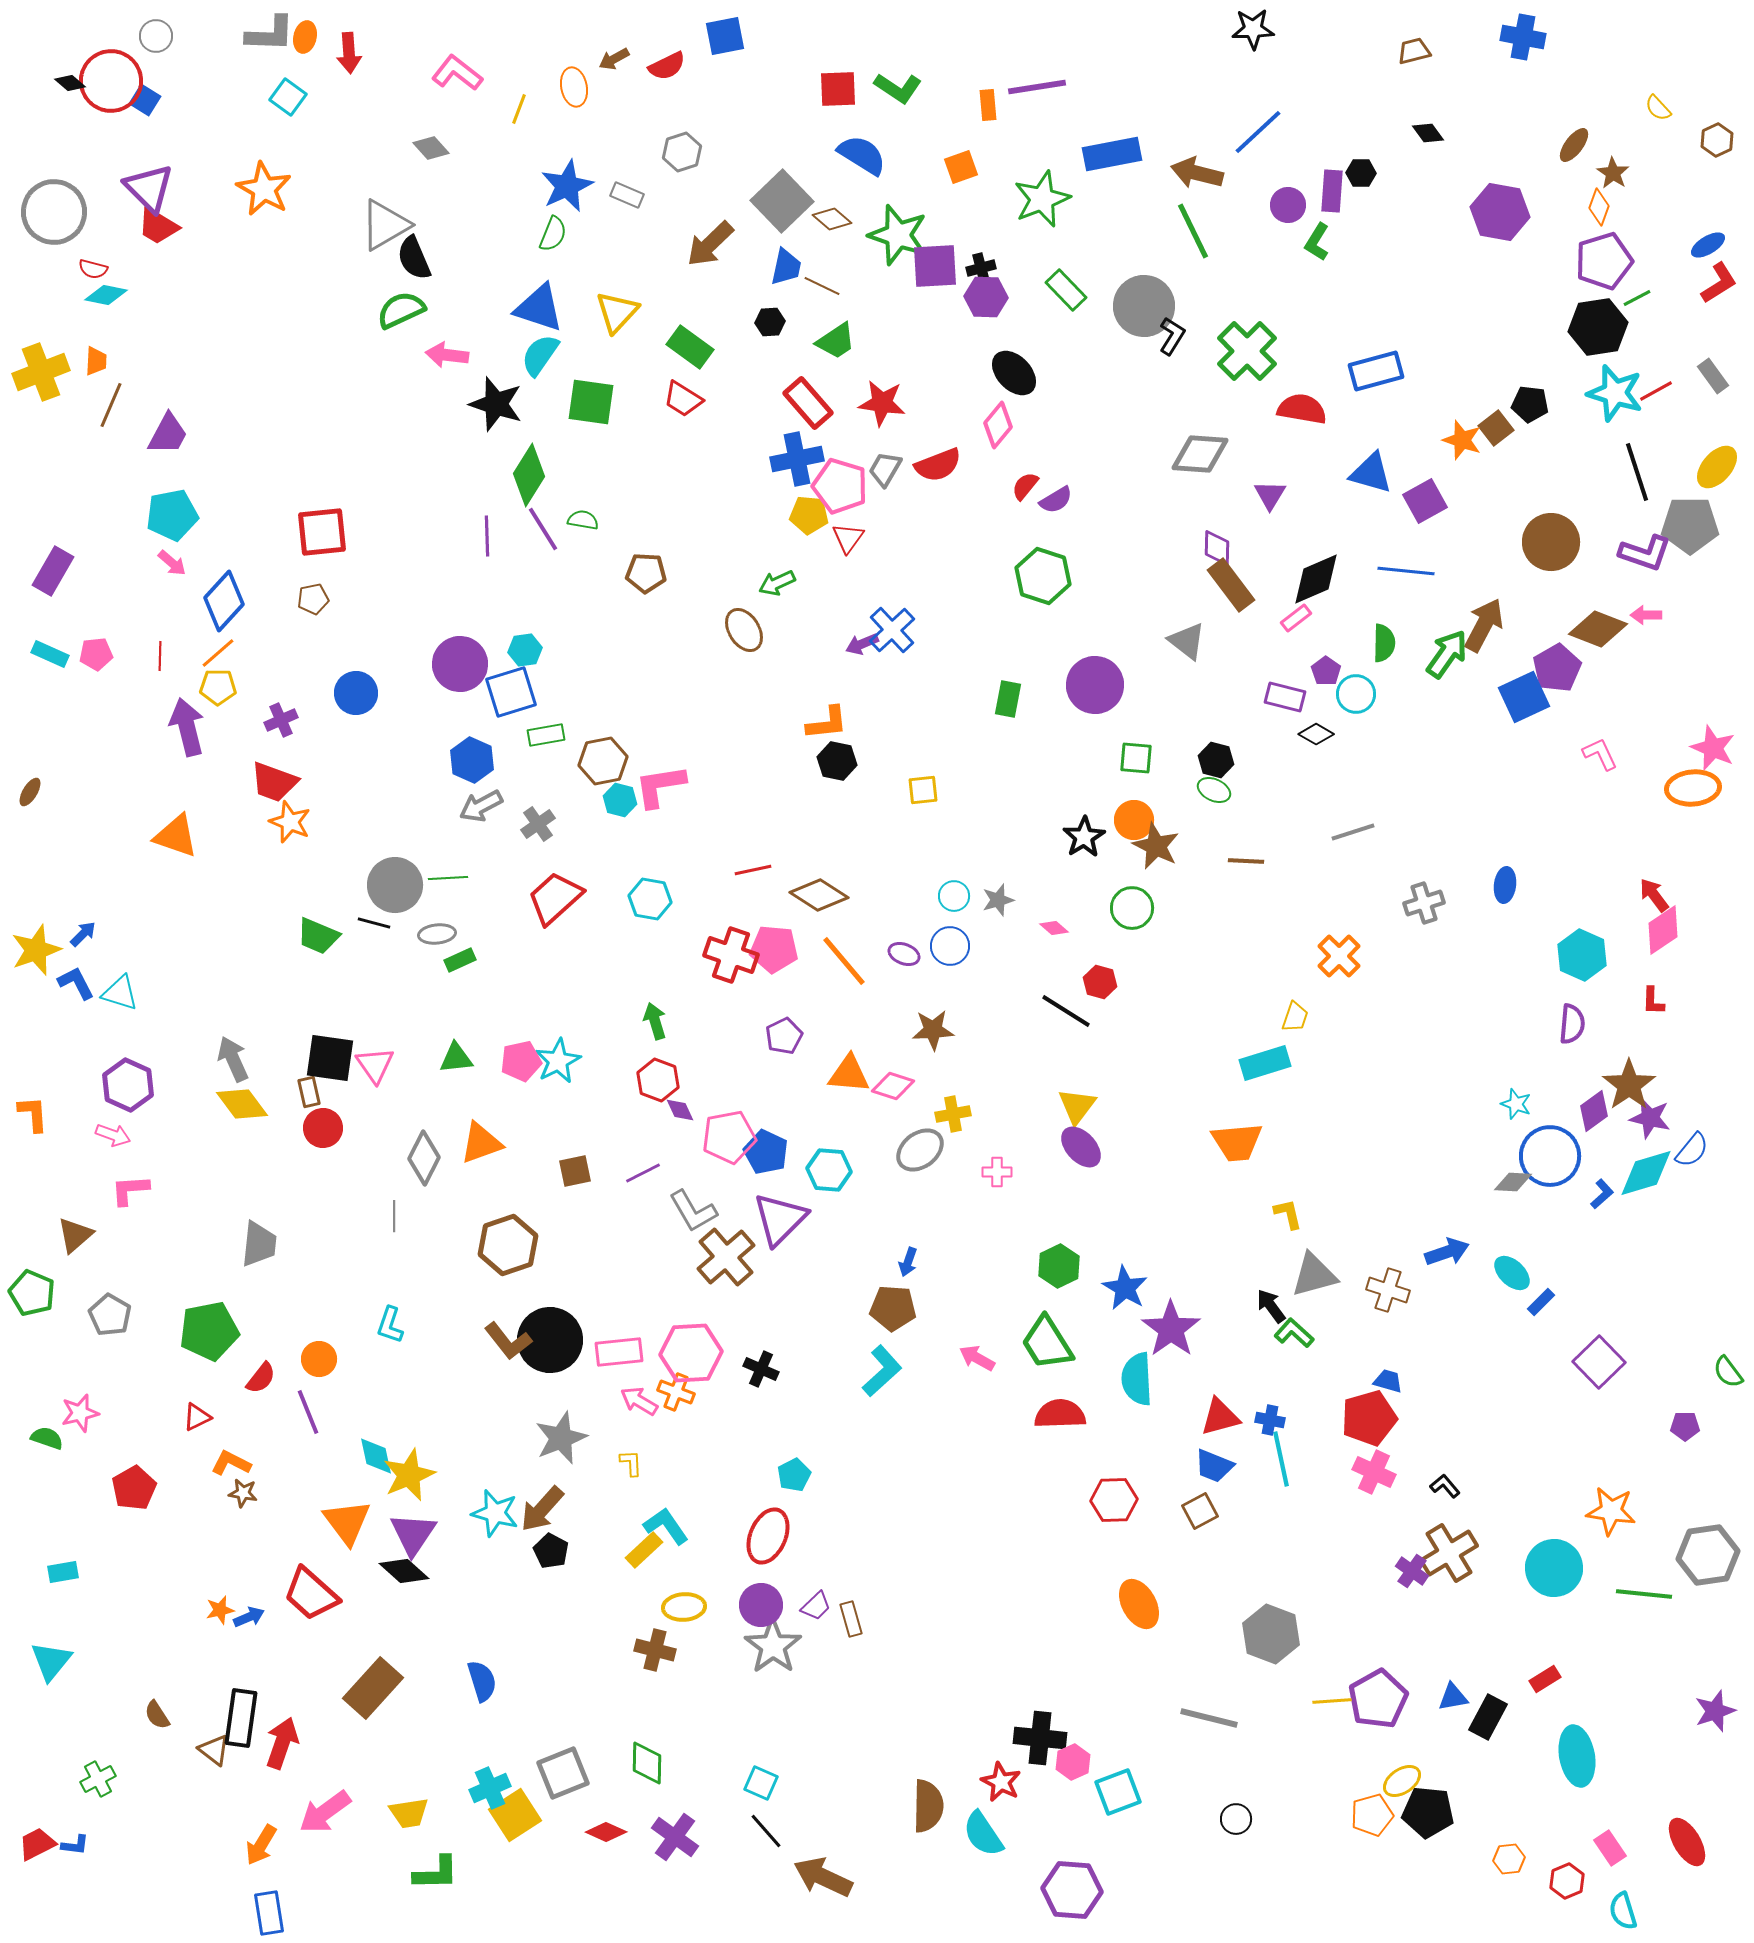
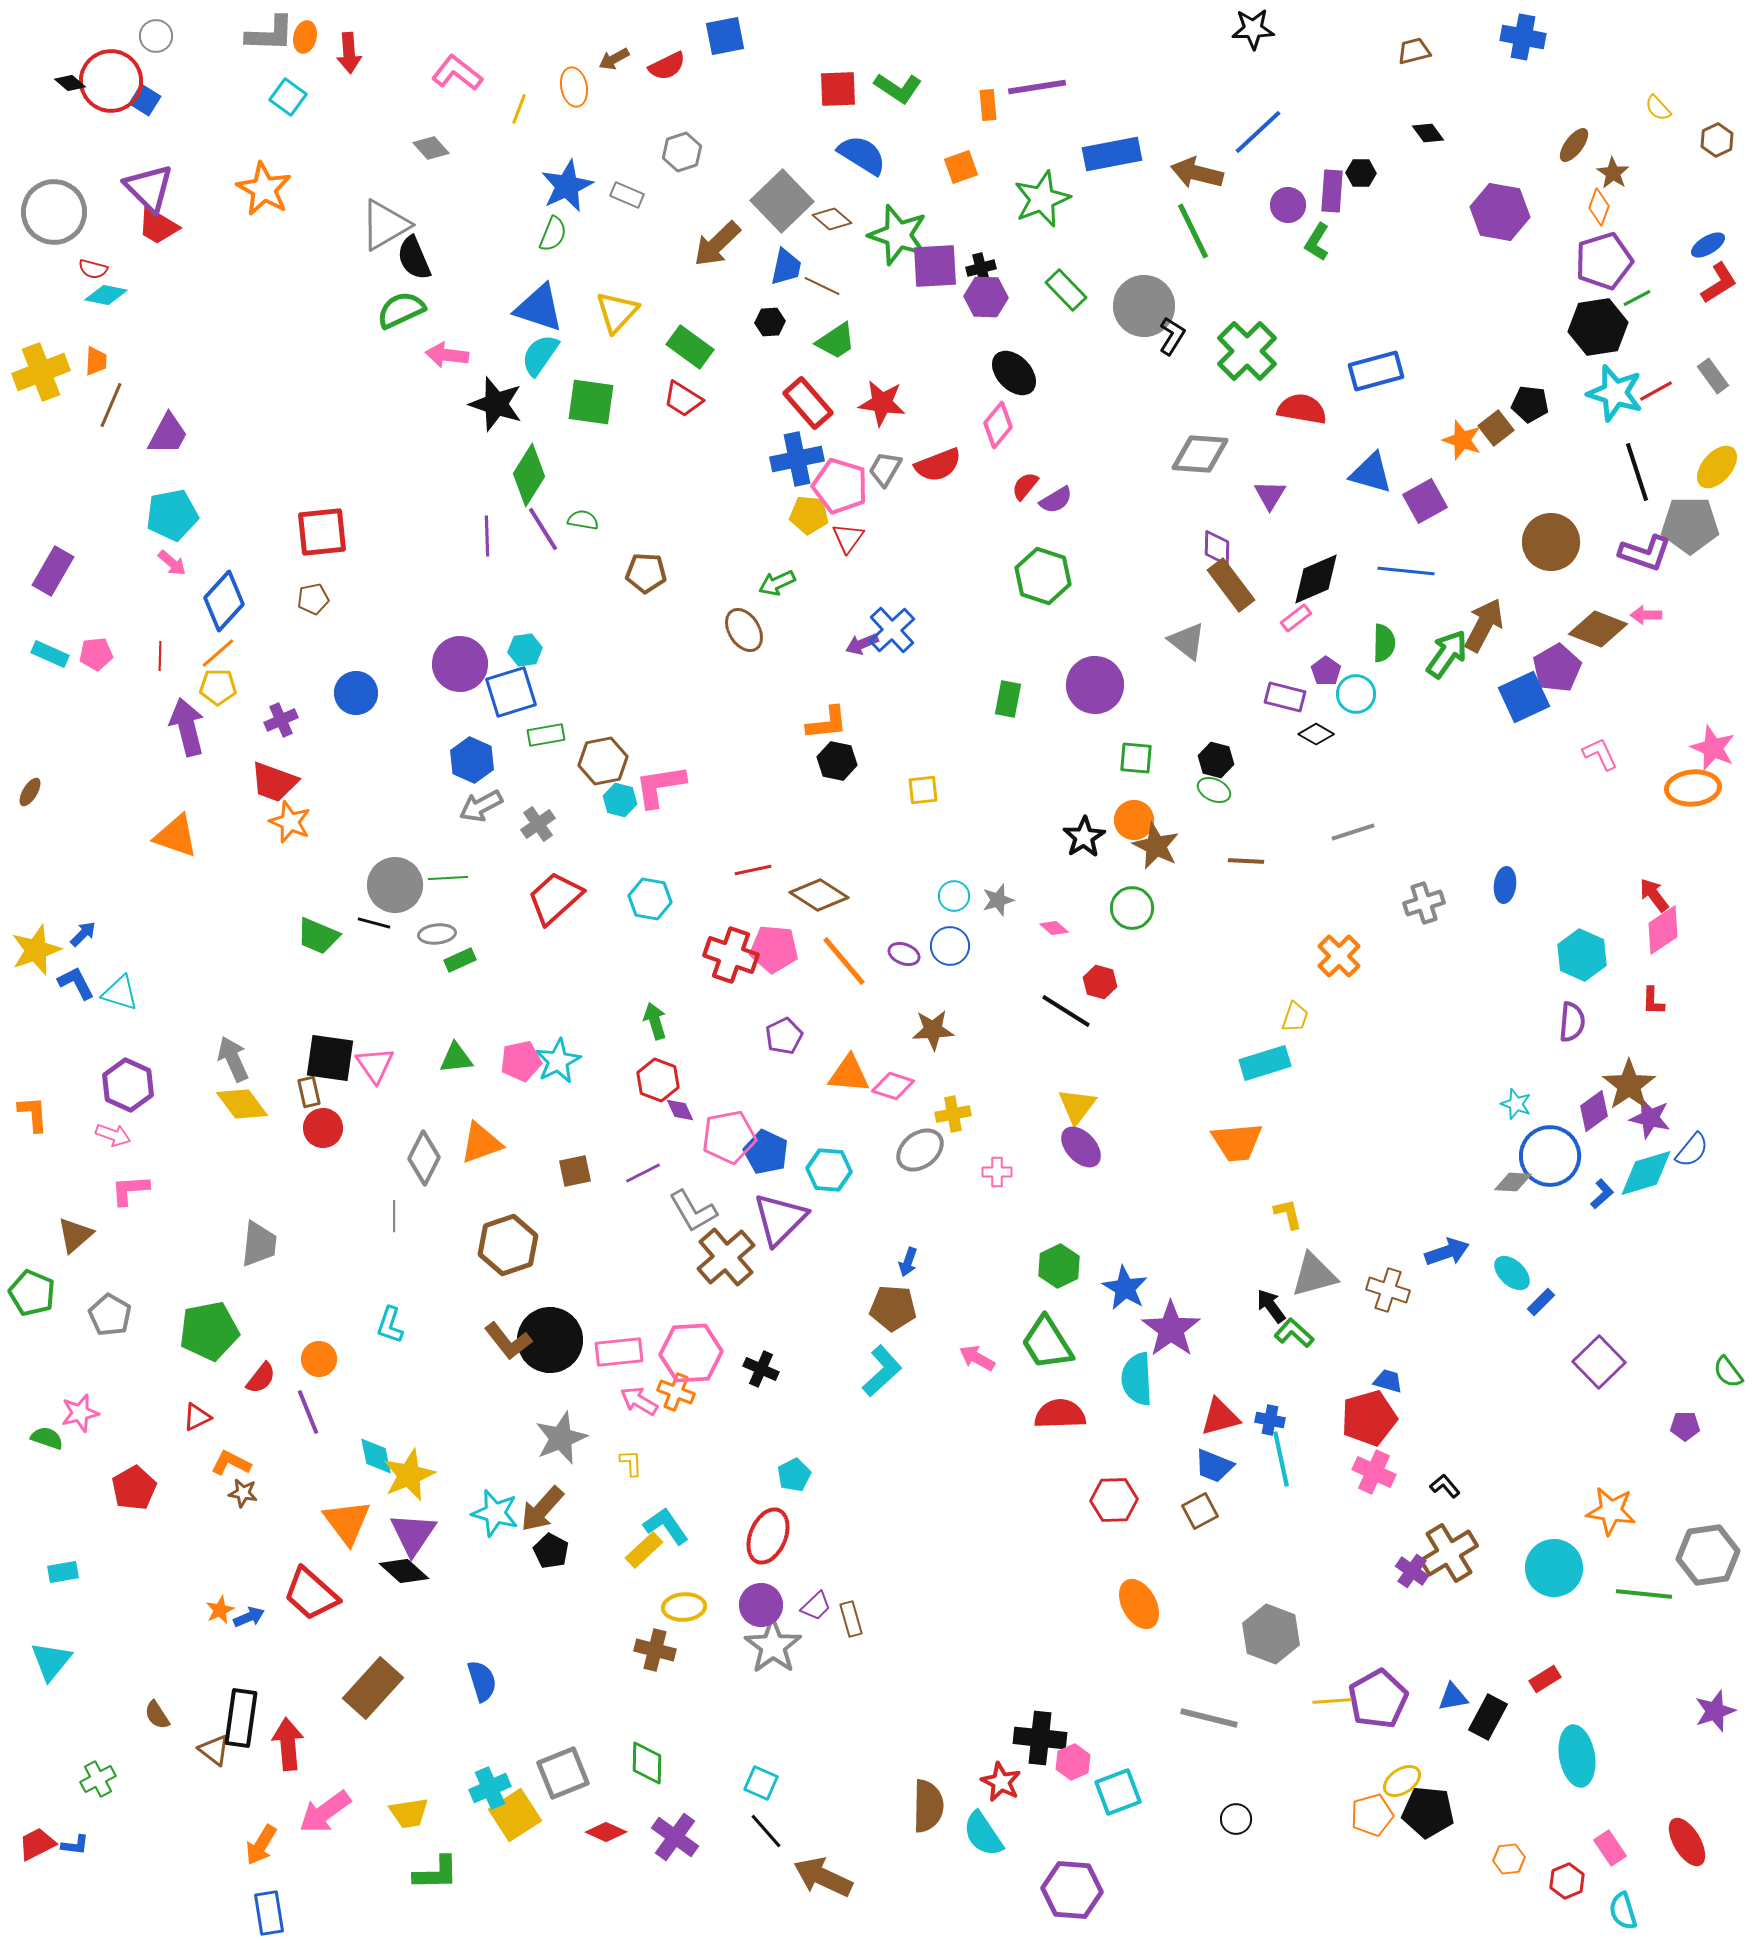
brown arrow at (710, 244): moved 7 px right
purple semicircle at (1572, 1024): moved 2 px up
orange star at (220, 1610): rotated 12 degrees counterclockwise
red arrow at (282, 1743): moved 6 px right, 1 px down; rotated 24 degrees counterclockwise
